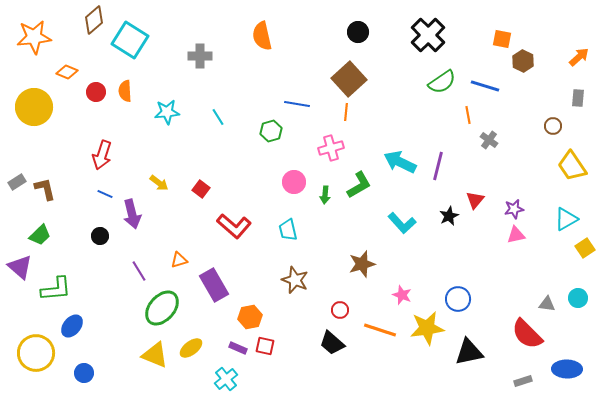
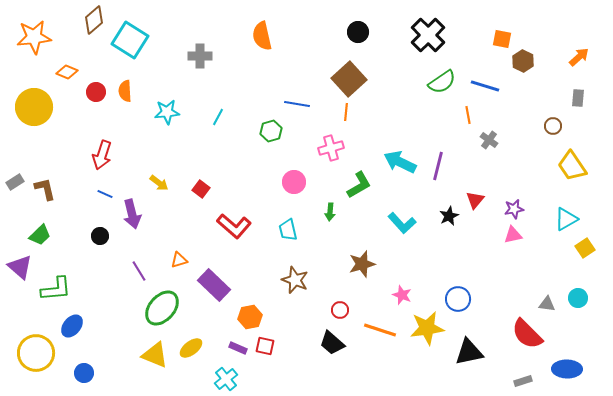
cyan line at (218, 117): rotated 60 degrees clockwise
gray rectangle at (17, 182): moved 2 px left
green arrow at (325, 195): moved 5 px right, 17 px down
pink triangle at (516, 235): moved 3 px left
purple rectangle at (214, 285): rotated 16 degrees counterclockwise
